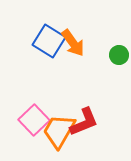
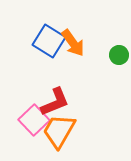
red L-shape: moved 29 px left, 20 px up
